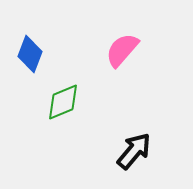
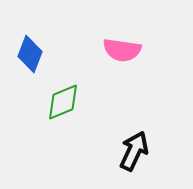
pink semicircle: rotated 123 degrees counterclockwise
black arrow: rotated 15 degrees counterclockwise
